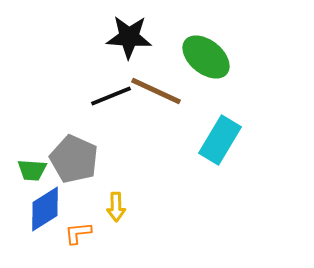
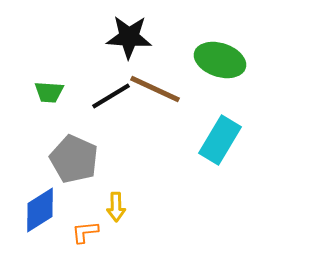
green ellipse: moved 14 px right, 3 px down; rotated 21 degrees counterclockwise
brown line: moved 1 px left, 2 px up
black line: rotated 9 degrees counterclockwise
green trapezoid: moved 17 px right, 78 px up
blue diamond: moved 5 px left, 1 px down
orange L-shape: moved 7 px right, 1 px up
